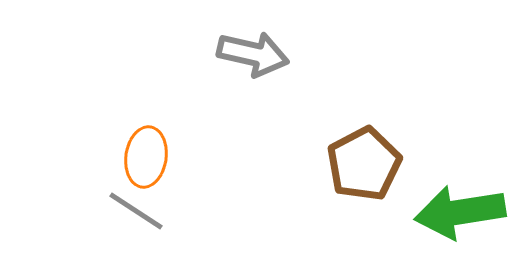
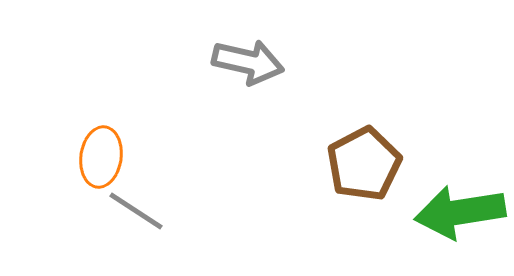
gray arrow: moved 5 px left, 8 px down
orange ellipse: moved 45 px left
